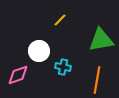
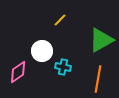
green triangle: rotated 20 degrees counterclockwise
white circle: moved 3 px right
pink diamond: moved 3 px up; rotated 15 degrees counterclockwise
orange line: moved 1 px right, 1 px up
